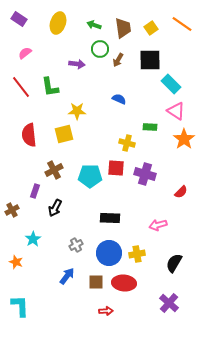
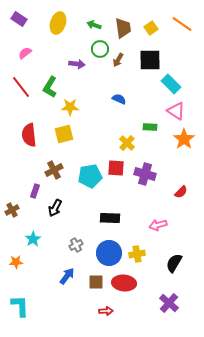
green L-shape at (50, 87): rotated 40 degrees clockwise
yellow star at (77, 111): moved 7 px left, 4 px up
yellow cross at (127, 143): rotated 28 degrees clockwise
cyan pentagon at (90, 176): rotated 10 degrees counterclockwise
orange star at (16, 262): rotated 24 degrees counterclockwise
